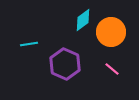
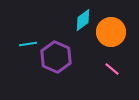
cyan line: moved 1 px left
purple hexagon: moved 9 px left, 7 px up
